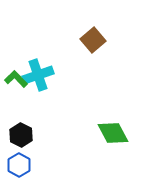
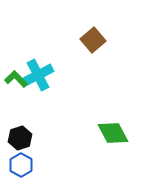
cyan cross: rotated 8 degrees counterclockwise
black hexagon: moved 1 px left, 3 px down; rotated 15 degrees clockwise
blue hexagon: moved 2 px right
